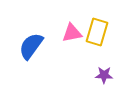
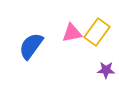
yellow rectangle: rotated 20 degrees clockwise
purple star: moved 2 px right, 5 px up
